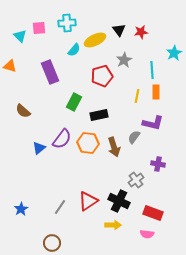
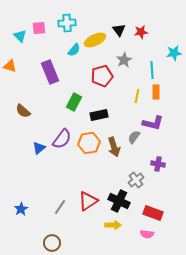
cyan star: rotated 21 degrees clockwise
orange hexagon: moved 1 px right; rotated 15 degrees counterclockwise
